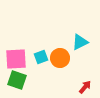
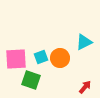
cyan triangle: moved 4 px right
green square: moved 14 px right
